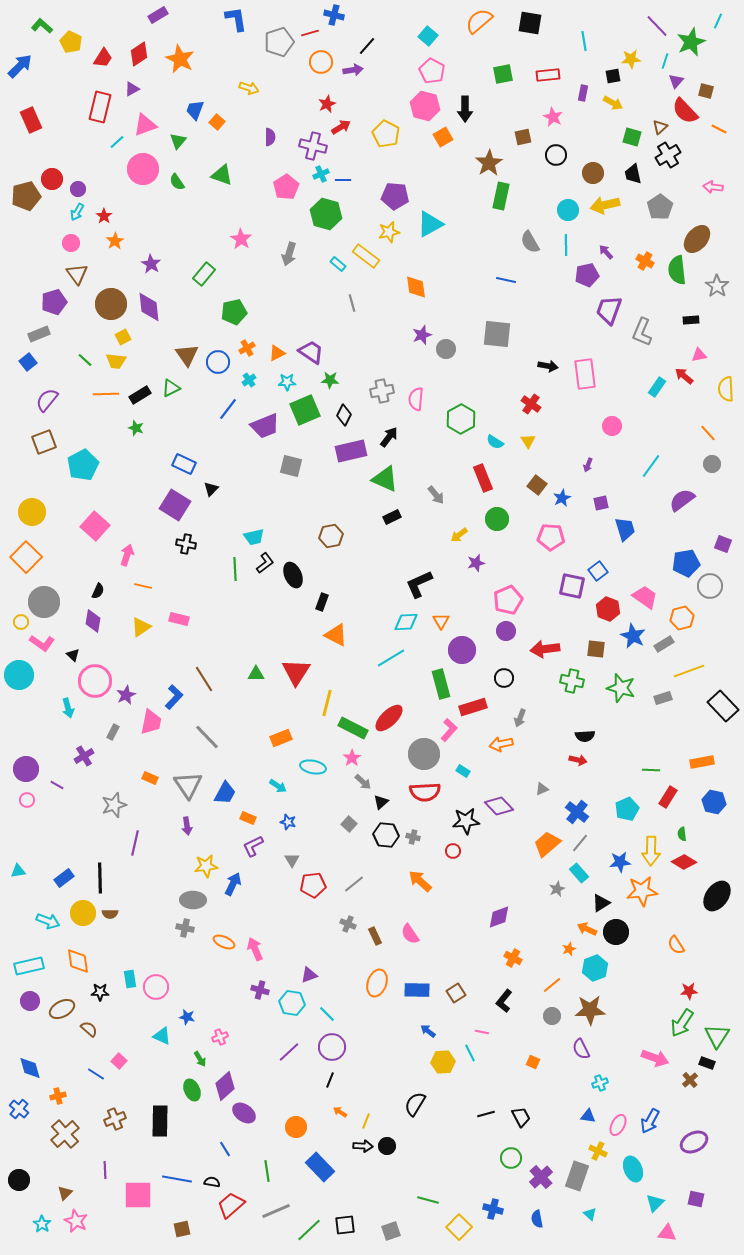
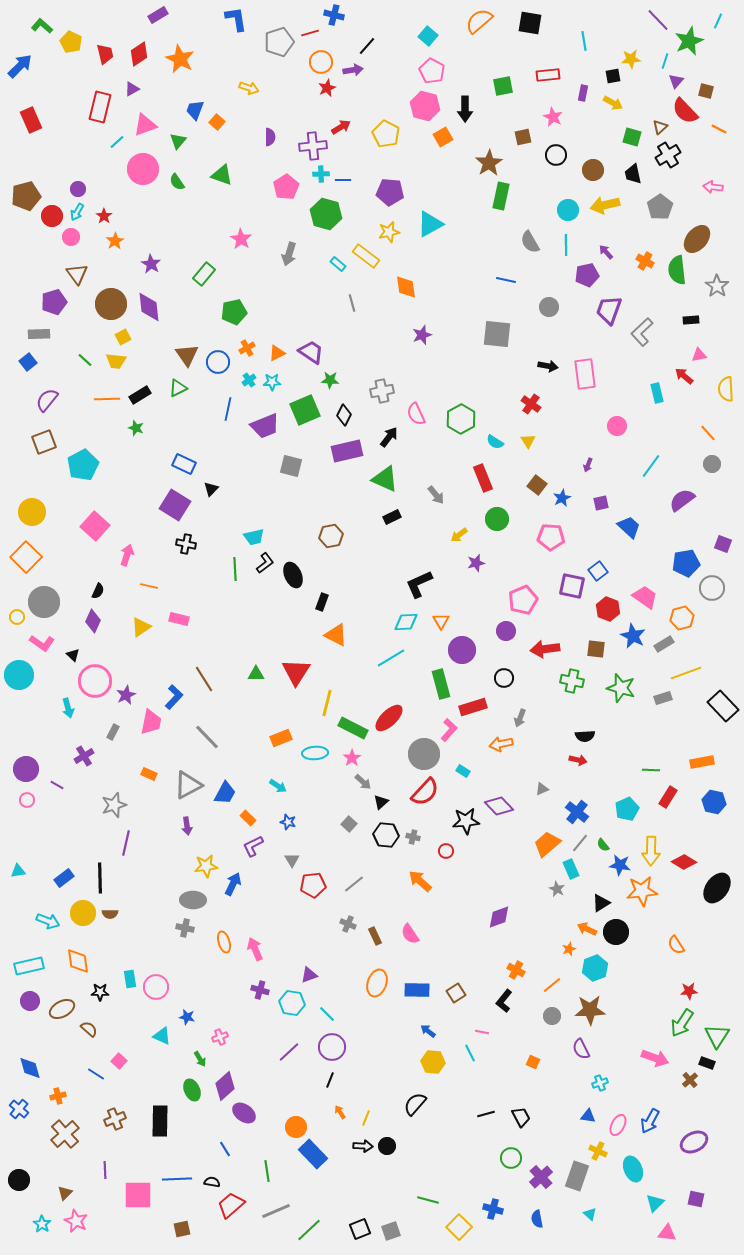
purple line at (657, 26): moved 1 px right, 6 px up
green star at (691, 42): moved 2 px left, 1 px up
red trapezoid at (103, 58): moved 2 px right, 4 px up; rotated 45 degrees counterclockwise
green square at (503, 74): moved 12 px down
red star at (327, 104): moved 16 px up
purple cross at (313, 146): rotated 20 degrees counterclockwise
brown circle at (593, 173): moved 3 px up
cyan cross at (321, 174): rotated 21 degrees clockwise
red circle at (52, 179): moved 37 px down
purple pentagon at (395, 196): moved 5 px left, 4 px up
pink circle at (71, 243): moved 6 px up
orange diamond at (416, 287): moved 10 px left
gray L-shape at (642, 332): rotated 24 degrees clockwise
gray rectangle at (39, 334): rotated 20 degrees clockwise
gray circle at (446, 349): moved 103 px right, 42 px up
cyan star at (287, 382): moved 15 px left
cyan rectangle at (657, 387): moved 6 px down; rotated 48 degrees counterclockwise
green triangle at (171, 388): moved 7 px right
orange line at (106, 394): moved 1 px right, 5 px down
pink semicircle at (416, 399): moved 15 px down; rotated 30 degrees counterclockwise
blue line at (228, 409): rotated 25 degrees counterclockwise
pink circle at (612, 426): moved 5 px right
purple rectangle at (351, 451): moved 4 px left
blue trapezoid at (625, 529): moved 4 px right, 2 px up; rotated 30 degrees counterclockwise
orange line at (143, 586): moved 6 px right
gray circle at (710, 586): moved 2 px right, 2 px down
pink pentagon at (508, 600): moved 15 px right
purple diamond at (93, 621): rotated 15 degrees clockwise
yellow circle at (21, 622): moved 4 px left, 5 px up
yellow line at (689, 671): moved 3 px left, 2 px down
cyan ellipse at (313, 767): moved 2 px right, 14 px up; rotated 15 degrees counterclockwise
orange rectangle at (150, 778): moved 1 px left, 4 px up
gray triangle at (188, 785): rotated 36 degrees clockwise
red semicircle at (425, 792): rotated 44 degrees counterclockwise
orange rectangle at (248, 818): rotated 21 degrees clockwise
green semicircle at (682, 834): moved 79 px left, 11 px down; rotated 32 degrees counterclockwise
purple line at (135, 843): moved 9 px left
red circle at (453, 851): moved 7 px left
blue star at (620, 862): moved 3 px down; rotated 15 degrees clockwise
cyan rectangle at (579, 873): moved 8 px left, 4 px up; rotated 18 degrees clockwise
gray star at (557, 889): rotated 21 degrees counterclockwise
black ellipse at (717, 896): moved 8 px up
orange ellipse at (224, 942): rotated 50 degrees clockwise
orange cross at (513, 958): moved 3 px right, 12 px down
yellow hexagon at (443, 1062): moved 10 px left; rotated 10 degrees clockwise
black semicircle at (415, 1104): rotated 10 degrees clockwise
orange arrow at (340, 1112): rotated 24 degrees clockwise
yellow line at (366, 1121): moved 3 px up
blue rectangle at (320, 1167): moved 7 px left, 13 px up
blue line at (177, 1179): rotated 12 degrees counterclockwise
black square at (345, 1225): moved 15 px right, 4 px down; rotated 15 degrees counterclockwise
